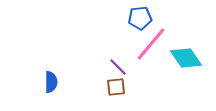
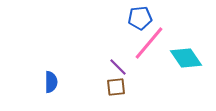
pink line: moved 2 px left, 1 px up
